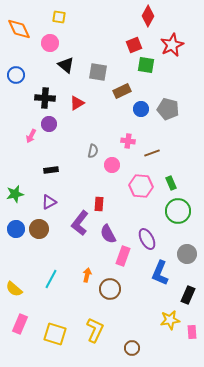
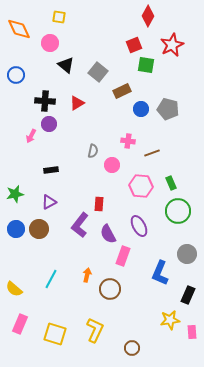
gray square at (98, 72): rotated 30 degrees clockwise
black cross at (45, 98): moved 3 px down
purple L-shape at (80, 223): moved 2 px down
purple ellipse at (147, 239): moved 8 px left, 13 px up
